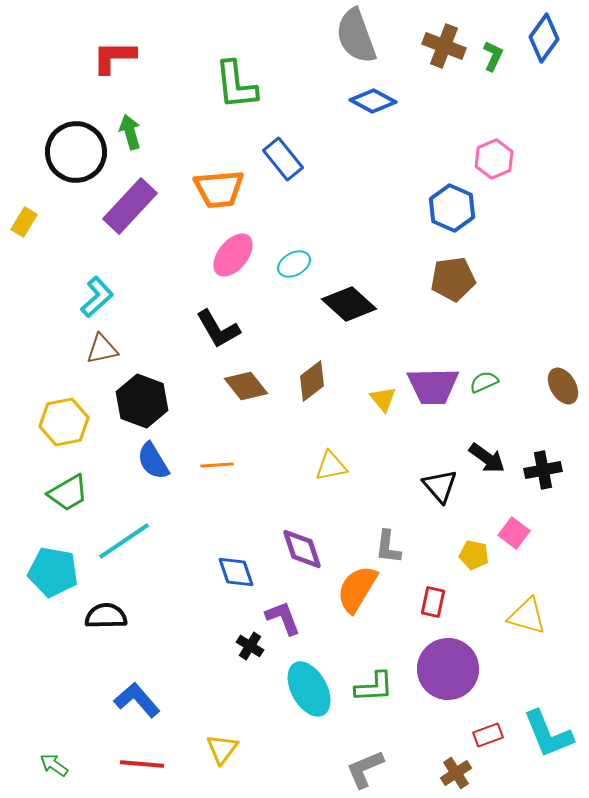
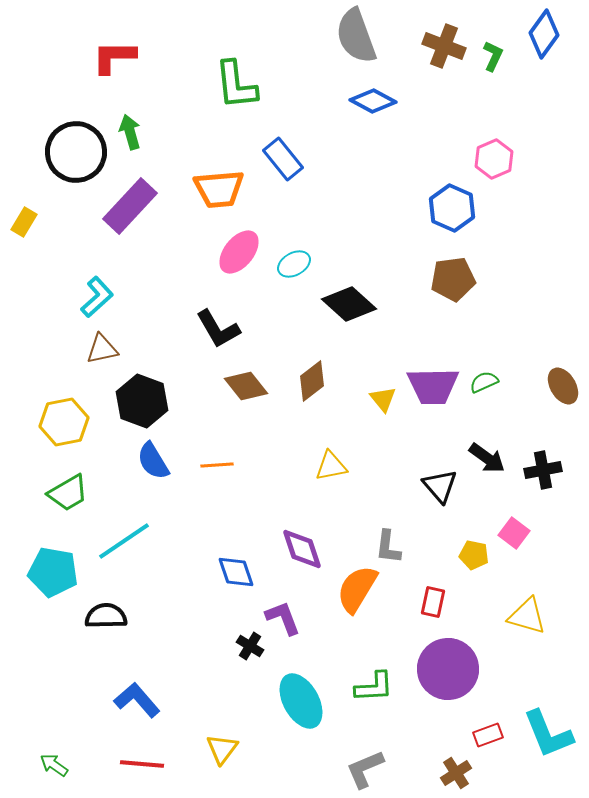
blue diamond at (544, 38): moved 4 px up
pink ellipse at (233, 255): moved 6 px right, 3 px up
cyan ellipse at (309, 689): moved 8 px left, 12 px down
